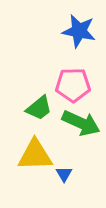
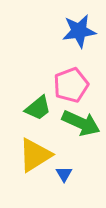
blue star: rotated 20 degrees counterclockwise
pink pentagon: moved 2 px left; rotated 20 degrees counterclockwise
green trapezoid: moved 1 px left
yellow triangle: rotated 30 degrees counterclockwise
